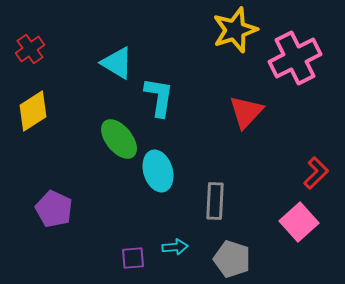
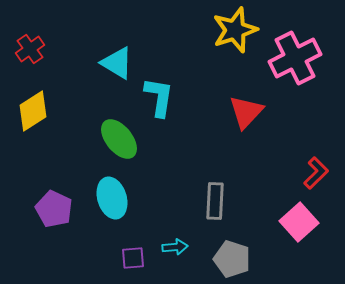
cyan ellipse: moved 46 px left, 27 px down
